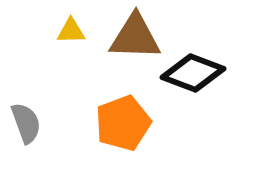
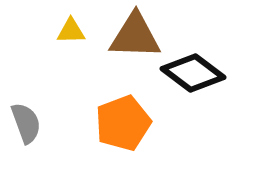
brown triangle: moved 1 px up
black diamond: rotated 16 degrees clockwise
